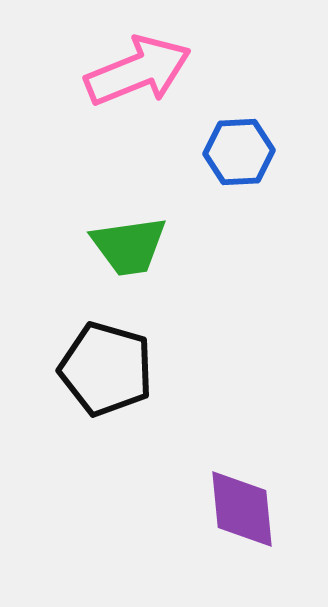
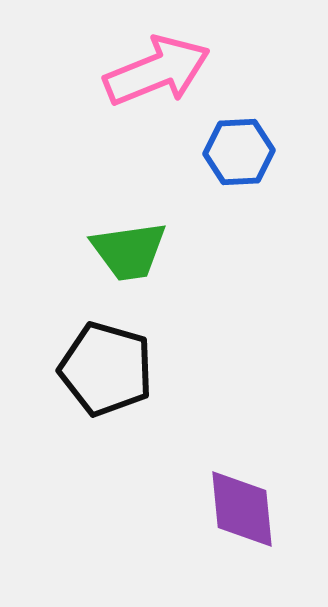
pink arrow: moved 19 px right
green trapezoid: moved 5 px down
